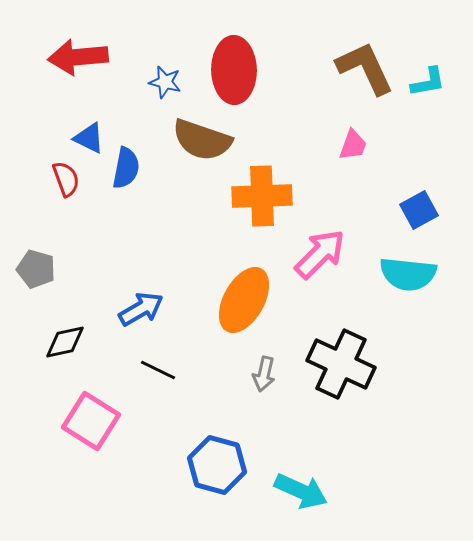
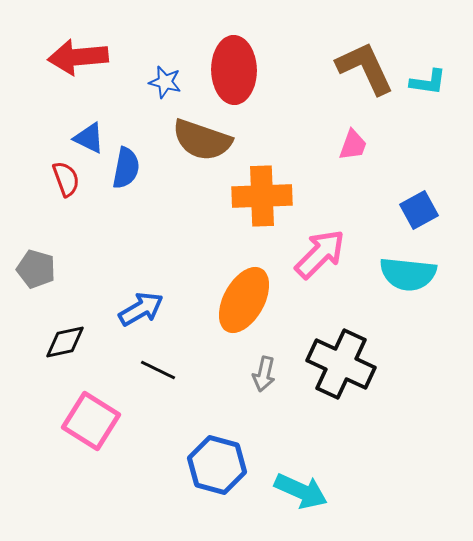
cyan L-shape: rotated 18 degrees clockwise
